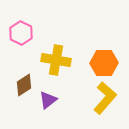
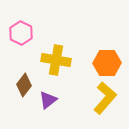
orange hexagon: moved 3 px right
brown diamond: rotated 20 degrees counterclockwise
